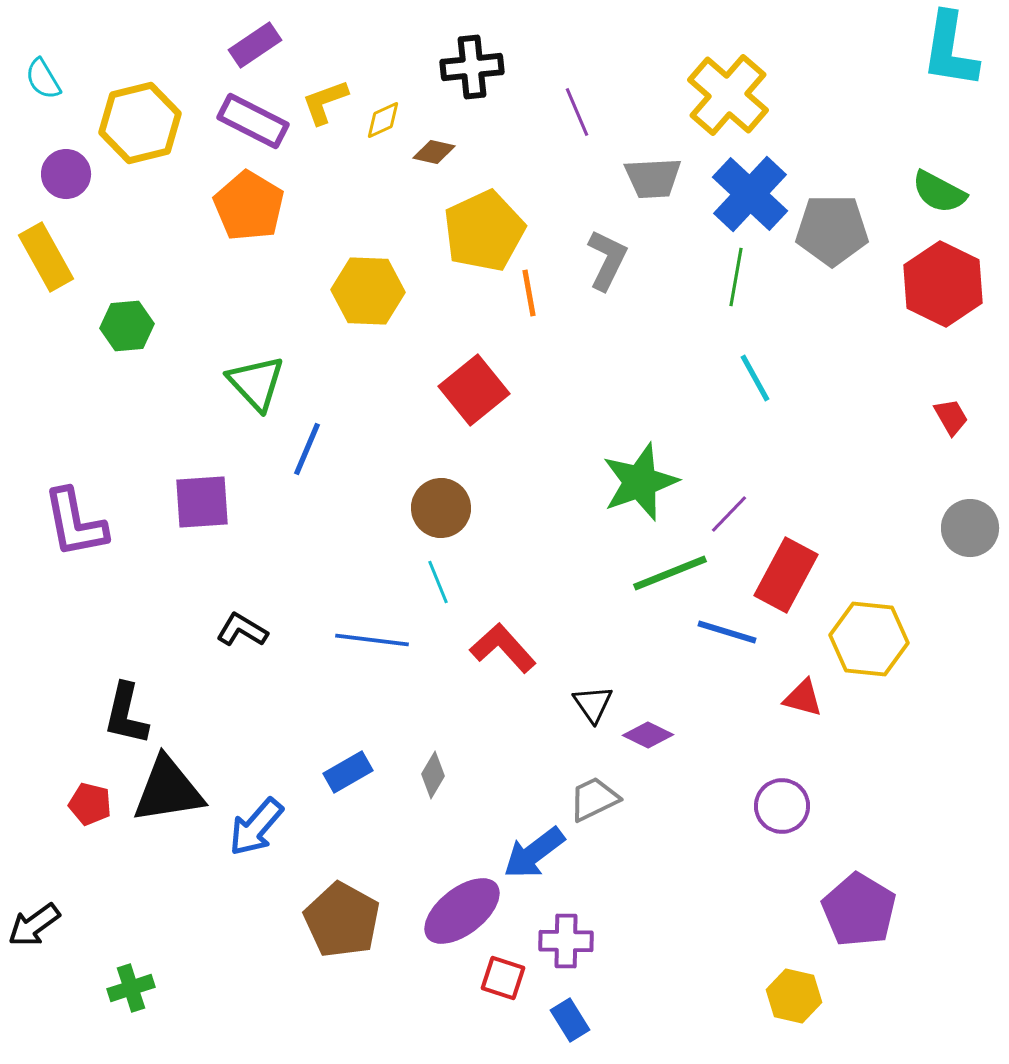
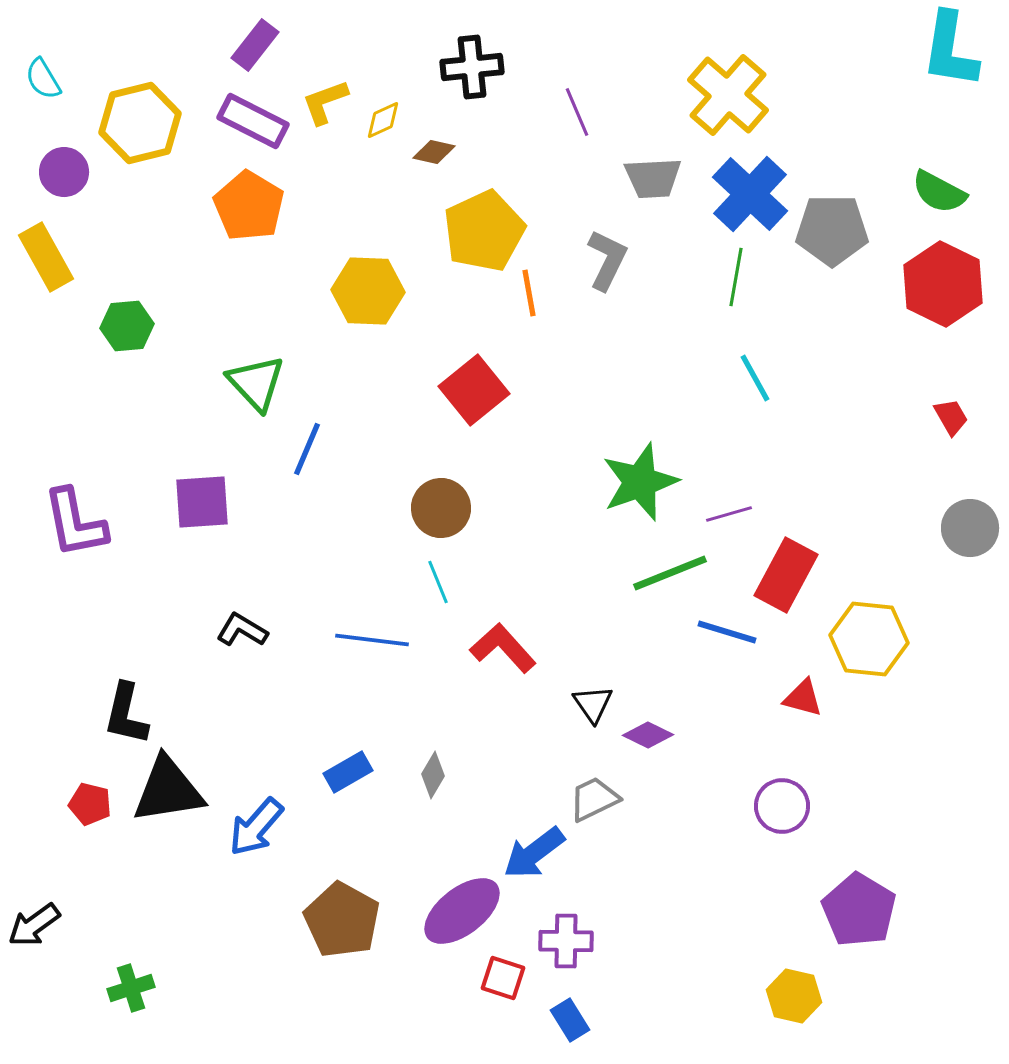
purple rectangle at (255, 45): rotated 18 degrees counterclockwise
purple circle at (66, 174): moved 2 px left, 2 px up
purple line at (729, 514): rotated 30 degrees clockwise
